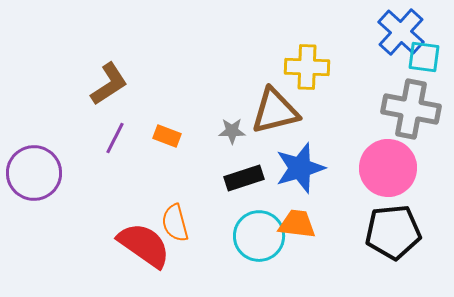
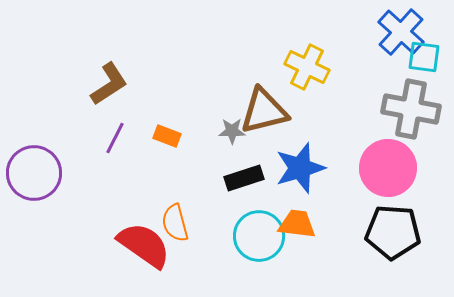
yellow cross: rotated 24 degrees clockwise
brown triangle: moved 11 px left
black pentagon: rotated 10 degrees clockwise
